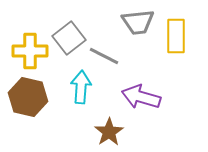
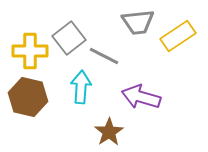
yellow rectangle: moved 2 px right; rotated 56 degrees clockwise
